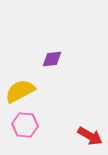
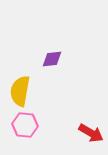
yellow semicircle: rotated 52 degrees counterclockwise
red arrow: moved 1 px right, 3 px up
